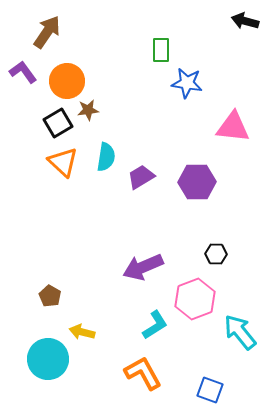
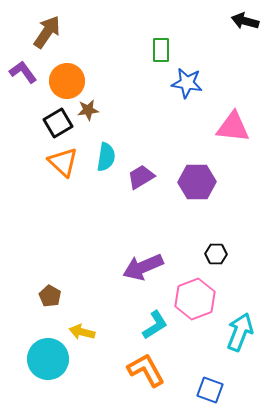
cyan arrow: rotated 60 degrees clockwise
orange L-shape: moved 3 px right, 3 px up
